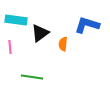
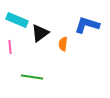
cyan rectangle: moved 1 px right; rotated 15 degrees clockwise
